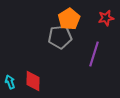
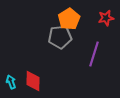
cyan arrow: moved 1 px right
